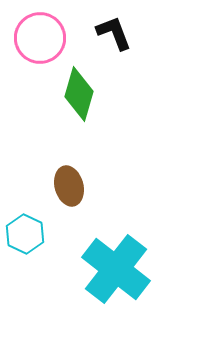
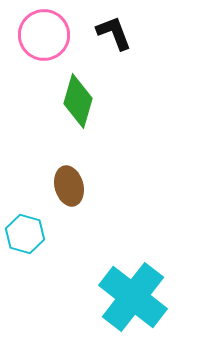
pink circle: moved 4 px right, 3 px up
green diamond: moved 1 px left, 7 px down
cyan hexagon: rotated 9 degrees counterclockwise
cyan cross: moved 17 px right, 28 px down
